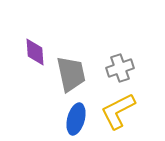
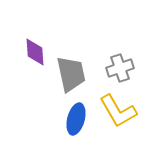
yellow L-shape: rotated 93 degrees counterclockwise
